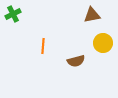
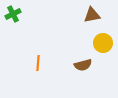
orange line: moved 5 px left, 17 px down
brown semicircle: moved 7 px right, 4 px down
